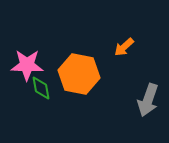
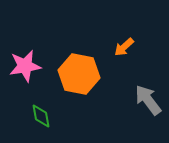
pink star: moved 2 px left, 1 px down; rotated 12 degrees counterclockwise
green diamond: moved 28 px down
gray arrow: rotated 124 degrees clockwise
